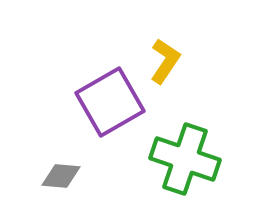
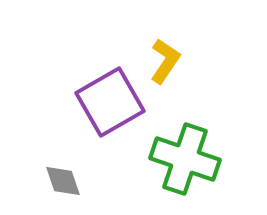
gray diamond: moved 2 px right, 5 px down; rotated 66 degrees clockwise
